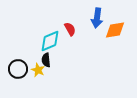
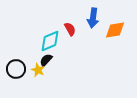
blue arrow: moved 4 px left
black semicircle: rotated 48 degrees clockwise
black circle: moved 2 px left
